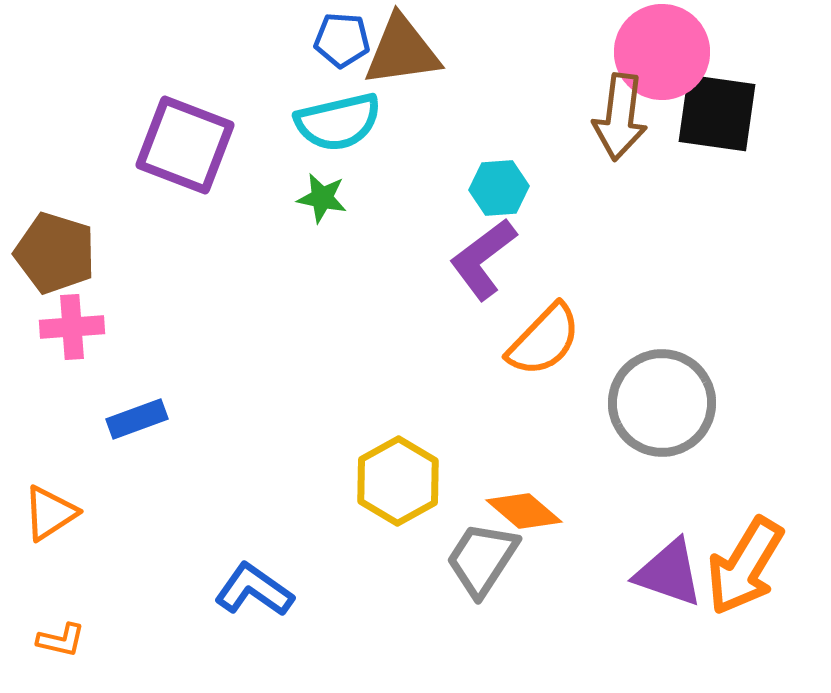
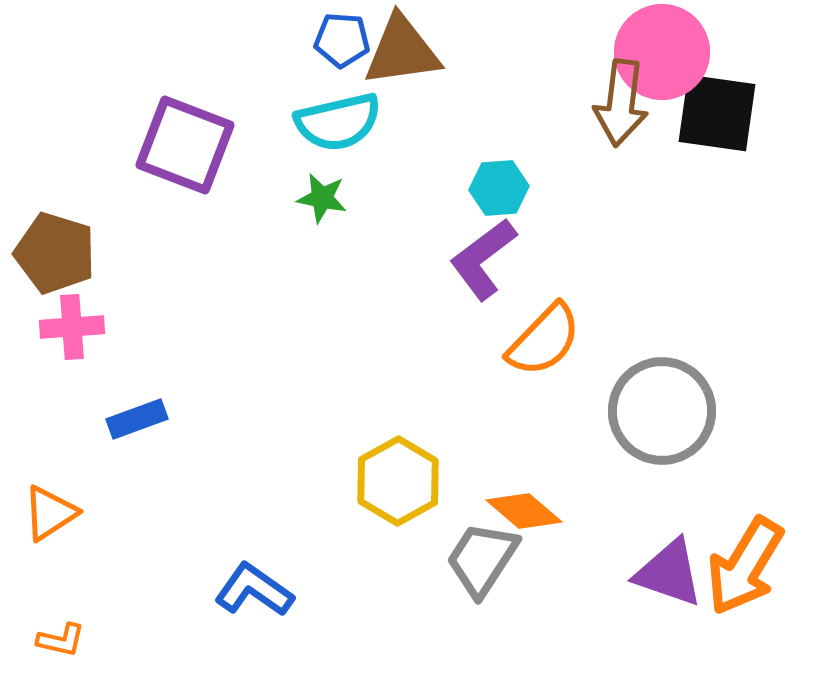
brown arrow: moved 1 px right, 14 px up
gray circle: moved 8 px down
